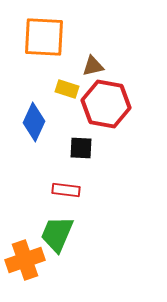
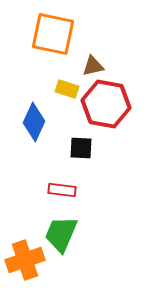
orange square: moved 9 px right, 3 px up; rotated 9 degrees clockwise
red rectangle: moved 4 px left
green trapezoid: moved 4 px right
